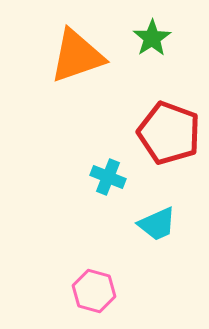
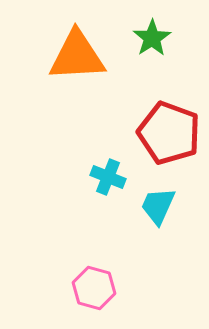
orange triangle: rotated 16 degrees clockwise
cyan trapezoid: moved 1 px right, 18 px up; rotated 138 degrees clockwise
pink hexagon: moved 3 px up
